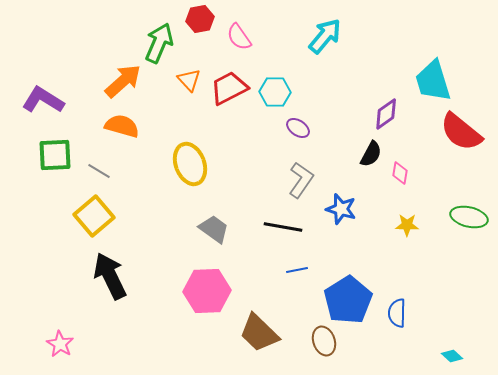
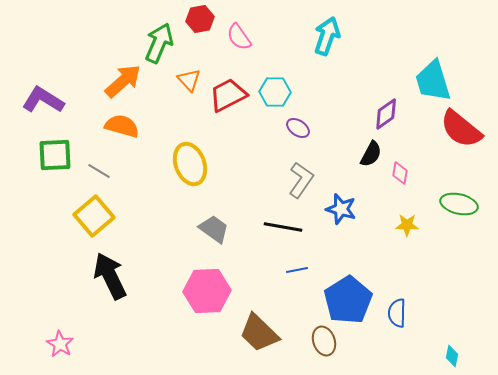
cyan arrow: moved 2 px right; rotated 21 degrees counterclockwise
red trapezoid: moved 1 px left, 7 px down
red semicircle: moved 3 px up
green ellipse: moved 10 px left, 13 px up
cyan diamond: rotated 60 degrees clockwise
